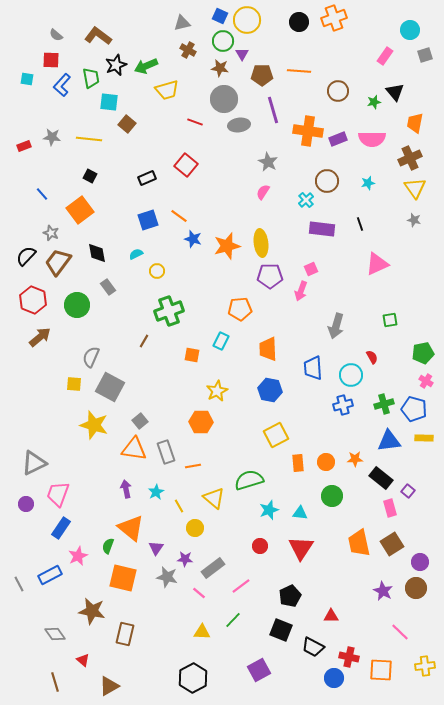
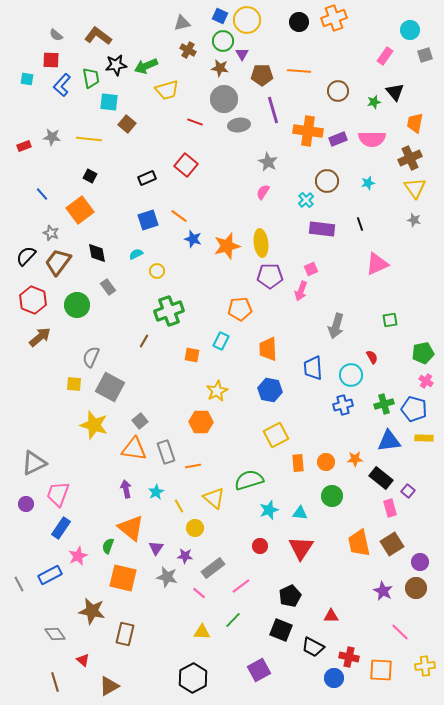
black star at (116, 65): rotated 15 degrees clockwise
purple star at (185, 559): moved 3 px up
